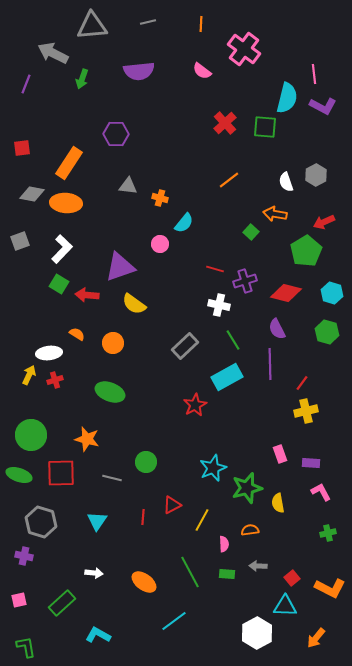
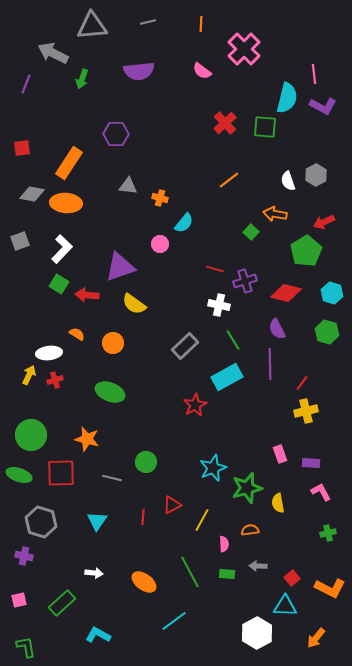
pink cross at (244, 49): rotated 8 degrees clockwise
white semicircle at (286, 182): moved 2 px right, 1 px up
